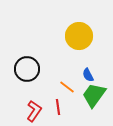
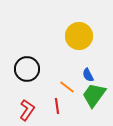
red line: moved 1 px left, 1 px up
red L-shape: moved 7 px left, 1 px up
